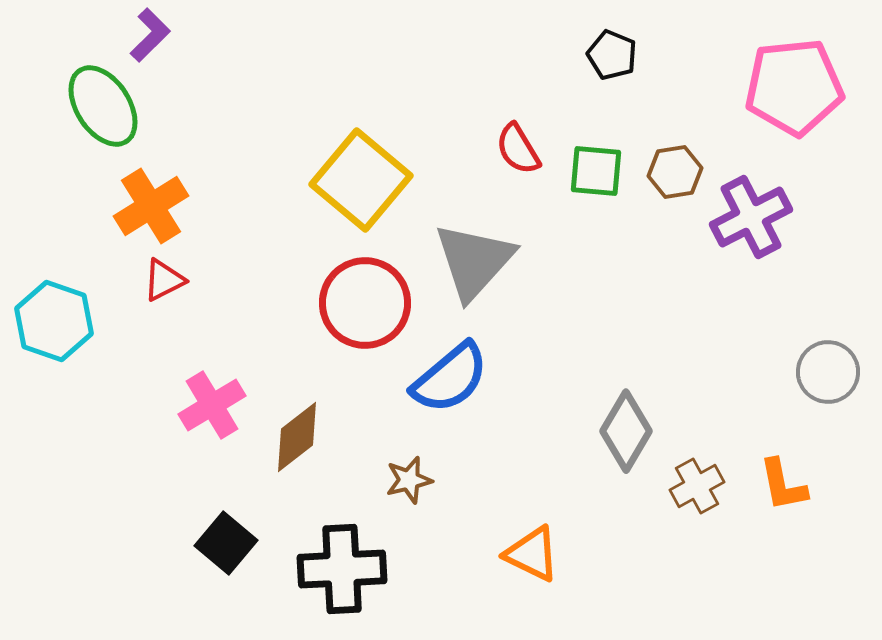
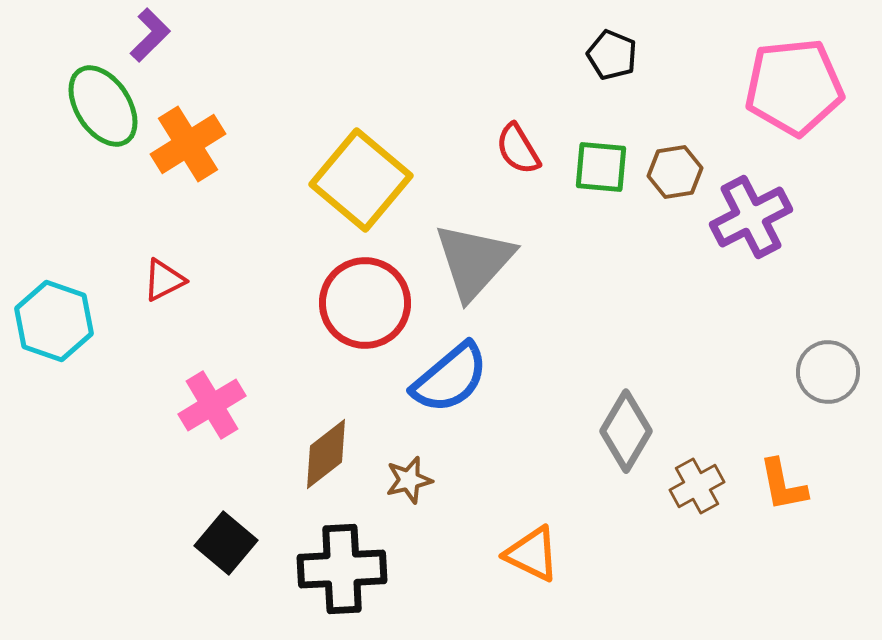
green square: moved 5 px right, 4 px up
orange cross: moved 37 px right, 62 px up
brown diamond: moved 29 px right, 17 px down
